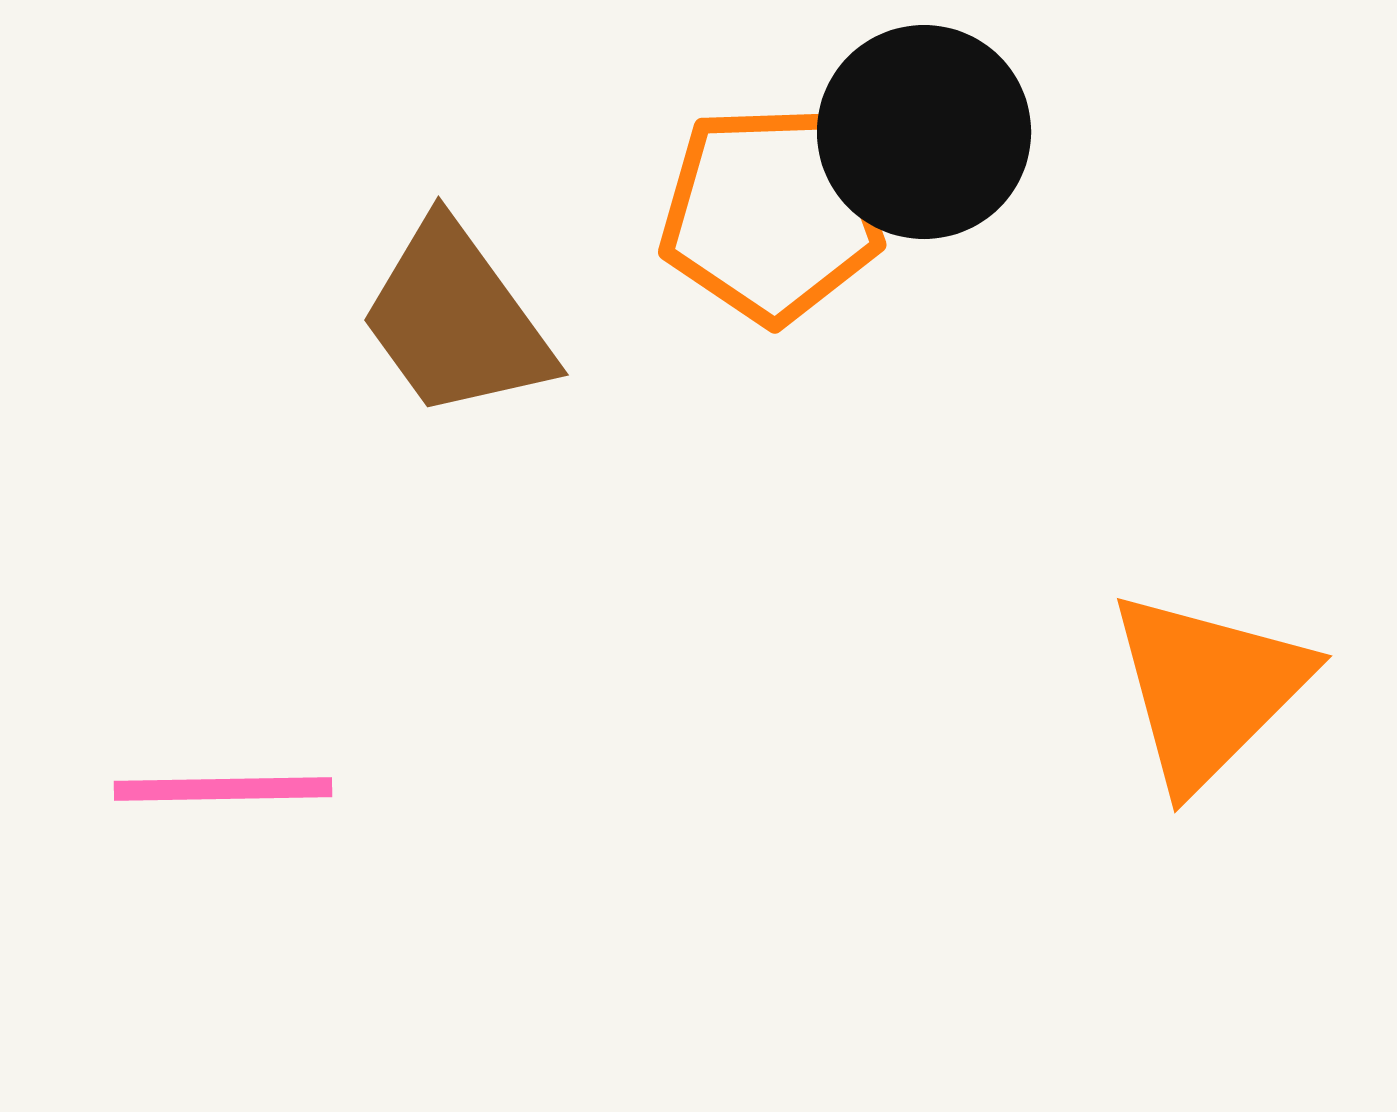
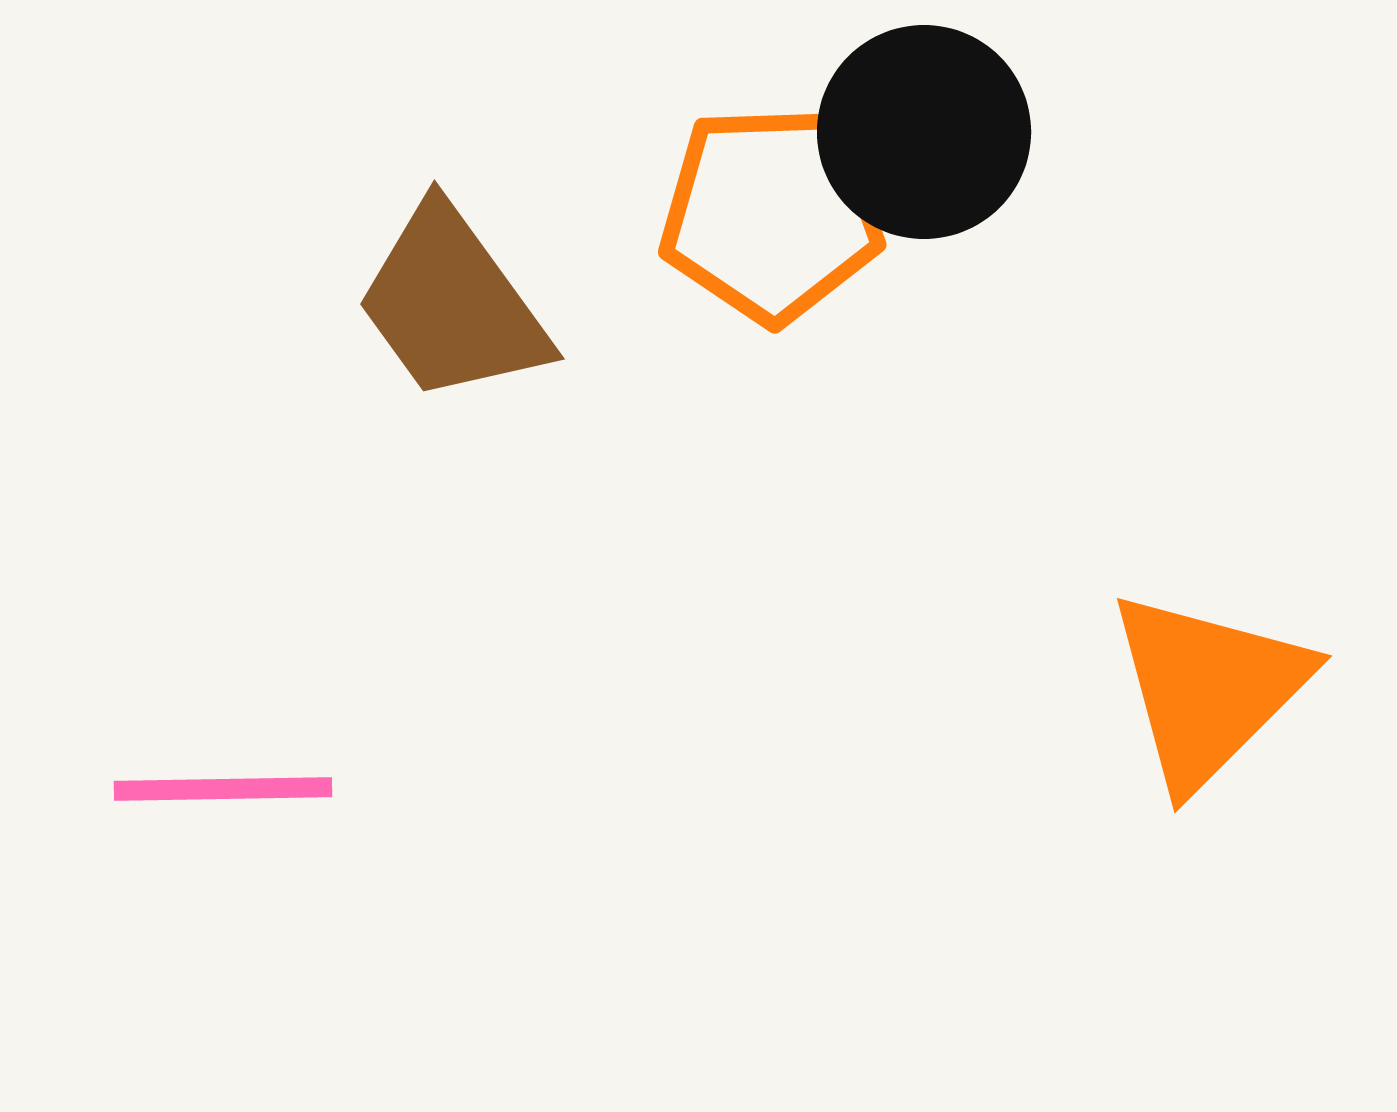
brown trapezoid: moved 4 px left, 16 px up
